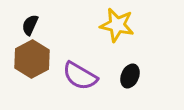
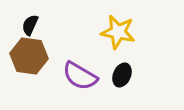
yellow star: moved 1 px right, 7 px down
brown hexagon: moved 3 px left, 3 px up; rotated 24 degrees counterclockwise
black ellipse: moved 8 px left, 1 px up
